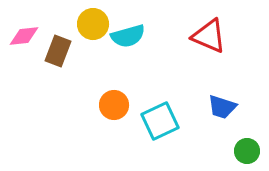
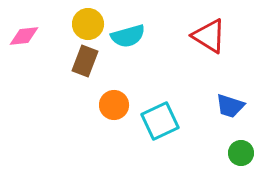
yellow circle: moved 5 px left
red triangle: rotated 9 degrees clockwise
brown rectangle: moved 27 px right, 10 px down
blue trapezoid: moved 8 px right, 1 px up
green circle: moved 6 px left, 2 px down
